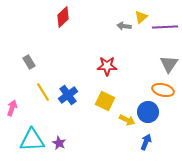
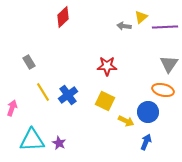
yellow arrow: moved 1 px left, 1 px down
